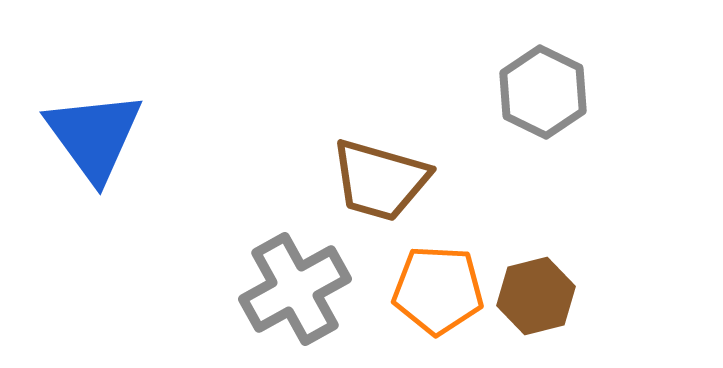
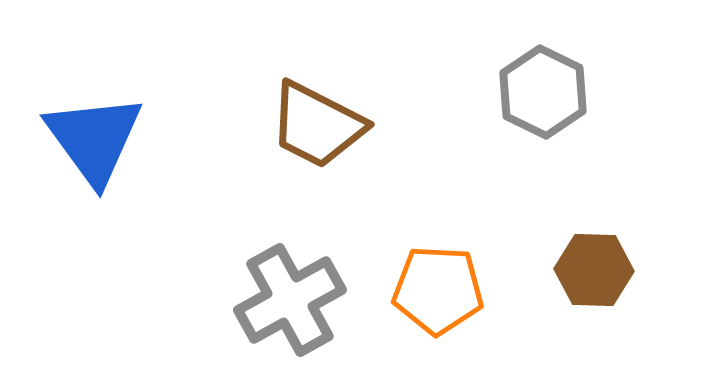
blue triangle: moved 3 px down
brown trapezoid: moved 63 px left, 55 px up; rotated 11 degrees clockwise
gray cross: moved 5 px left, 11 px down
brown hexagon: moved 58 px right, 26 px up; rotated 16 degrees clockwise
